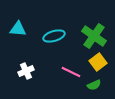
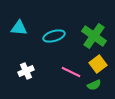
cyan triangle: moved 1 px right, 1 px up
yellow square: moved 2 px down
